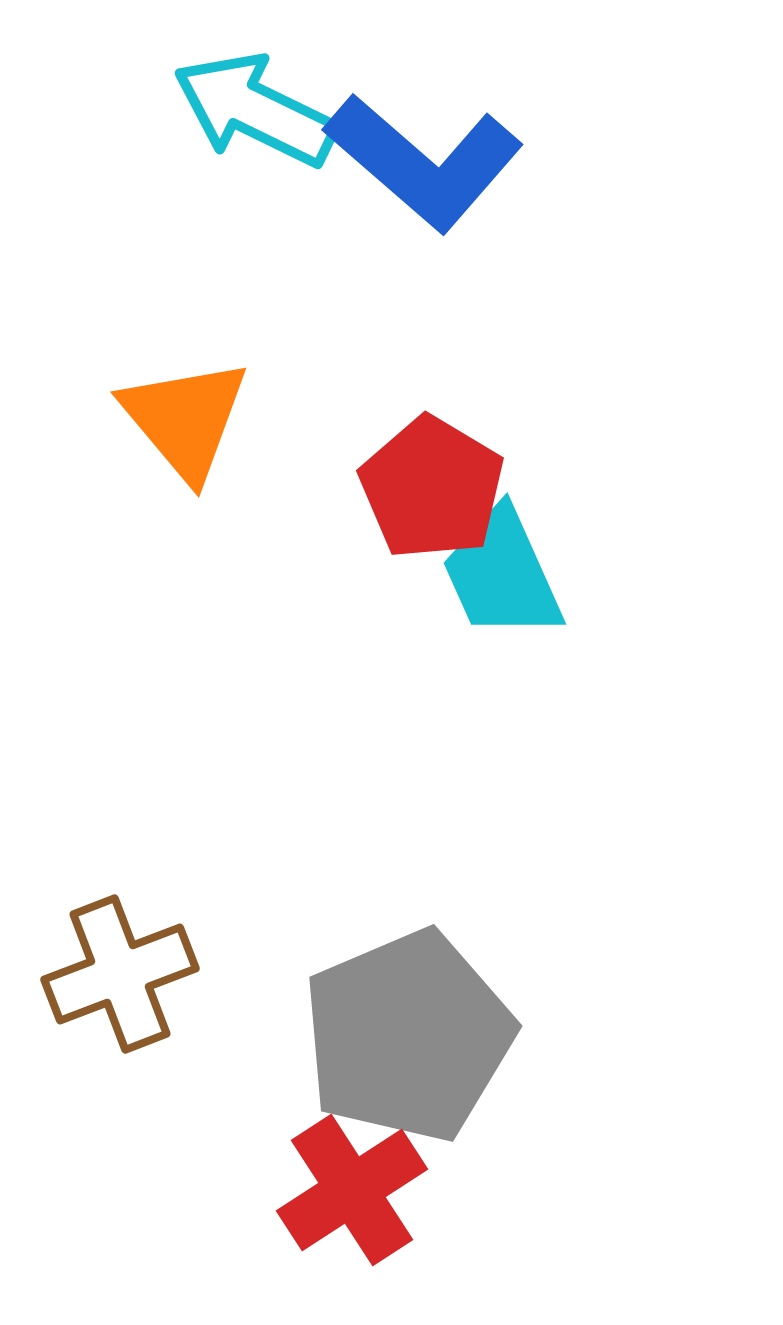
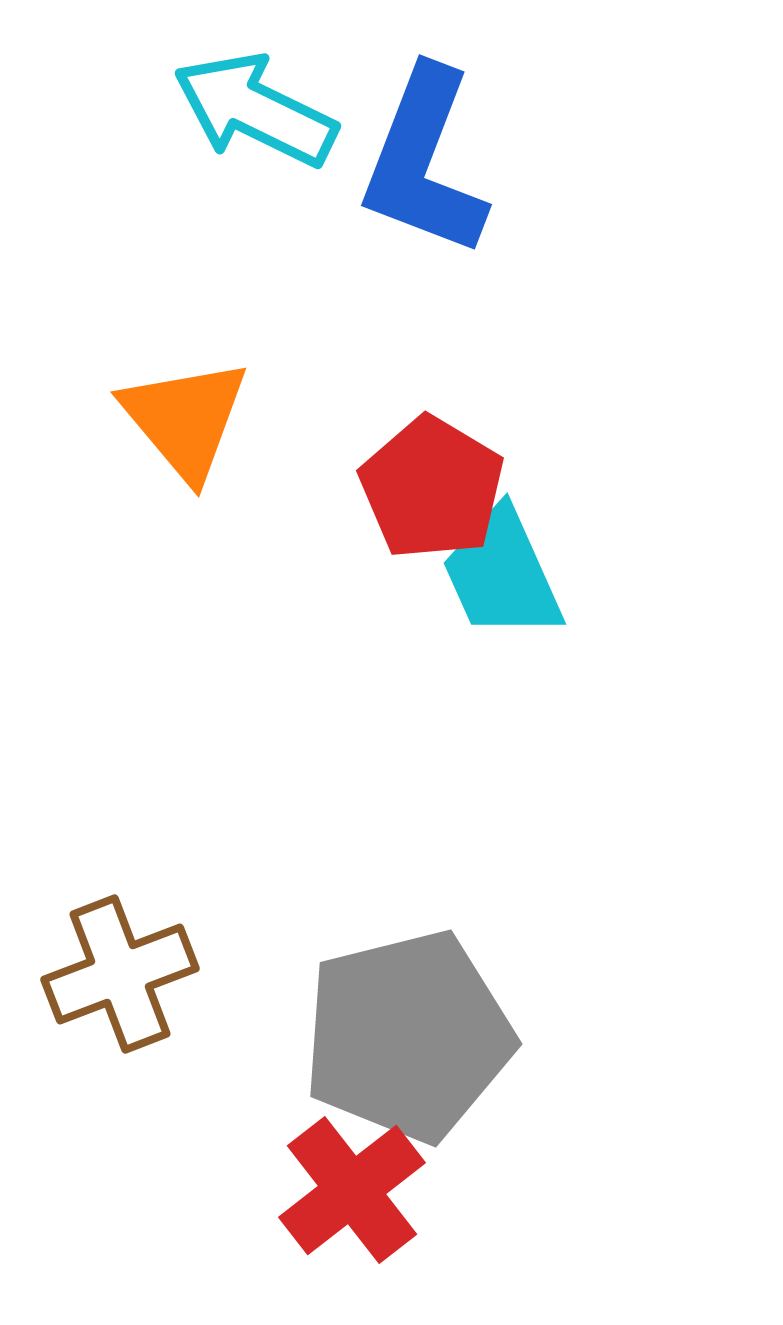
blue L-shape: rotated 70 degrees clockwise
gray pentagon: rotated 9 degrees clockwise
red cross: rotated 5 degrees counterclockwise
